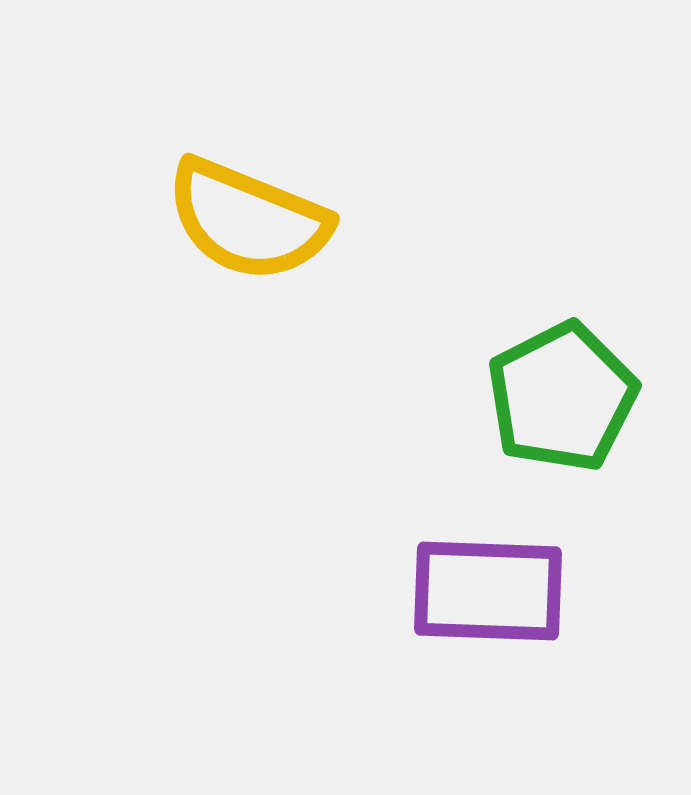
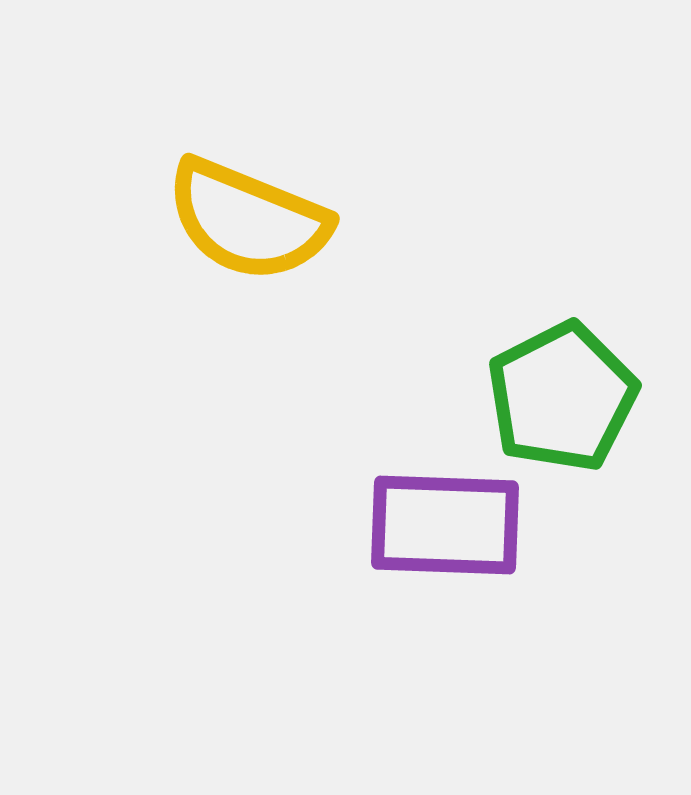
purple rectangle: moved 43 px left, 66 px up
